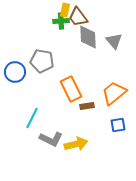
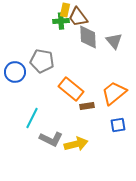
orange rectangle: rotated 25 degrees counterclockwise
